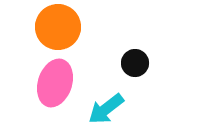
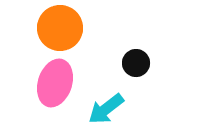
orange circle: moved 2 px right, 1 px down
black circle: moved 1 px right
